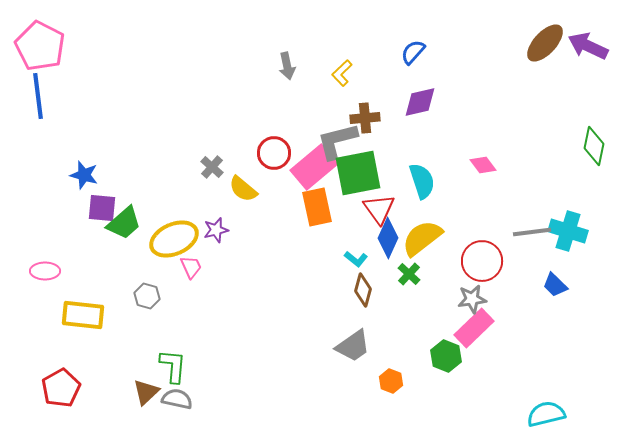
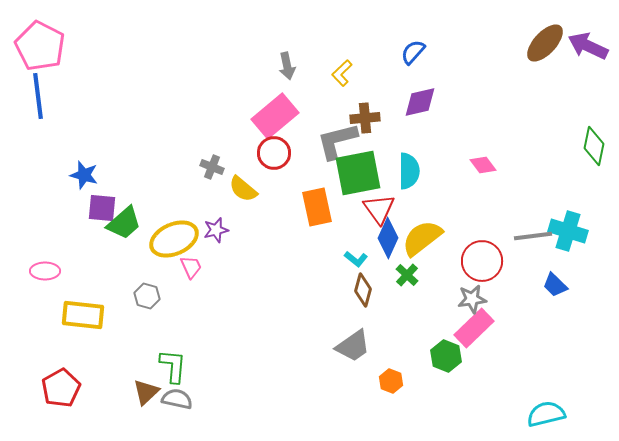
gray cross at (212, 167): rotated 20 degrees counterclockwise
pink rectangle at (314, 167): moved 39 px left, 51 px up
cyan semicircle at (422, 181): moved 13 px left, 10 px up; rotated 18 degrees clockwise
gray line at (532, 232): moved 1 px right, 4 px down
green cross at (409, 274): moved 2 px left, 1 px down
